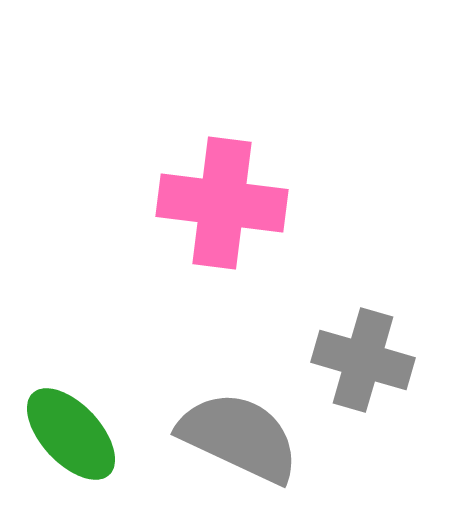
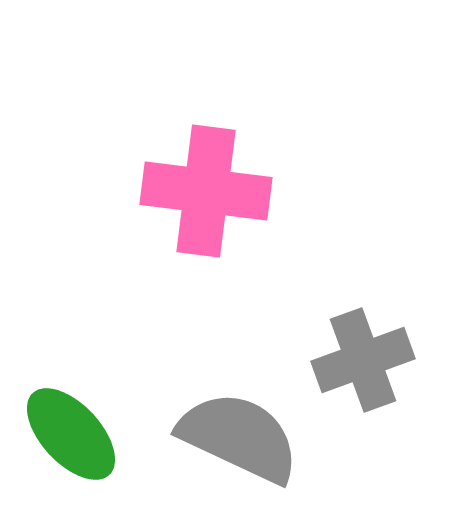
pink cross: moved 16 px left, 12 px up
gray cross: rotated 36 degrees counterclockwise
